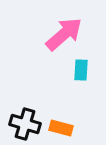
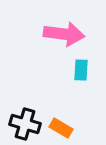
pink arrow: rotated 48 degrees clockwise
orange rectangle: rotated 15 degrees clockwise
